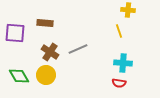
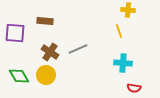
brown rectangle: moved 2 px up
red semicircle: moved 15 px right, 5 px down
